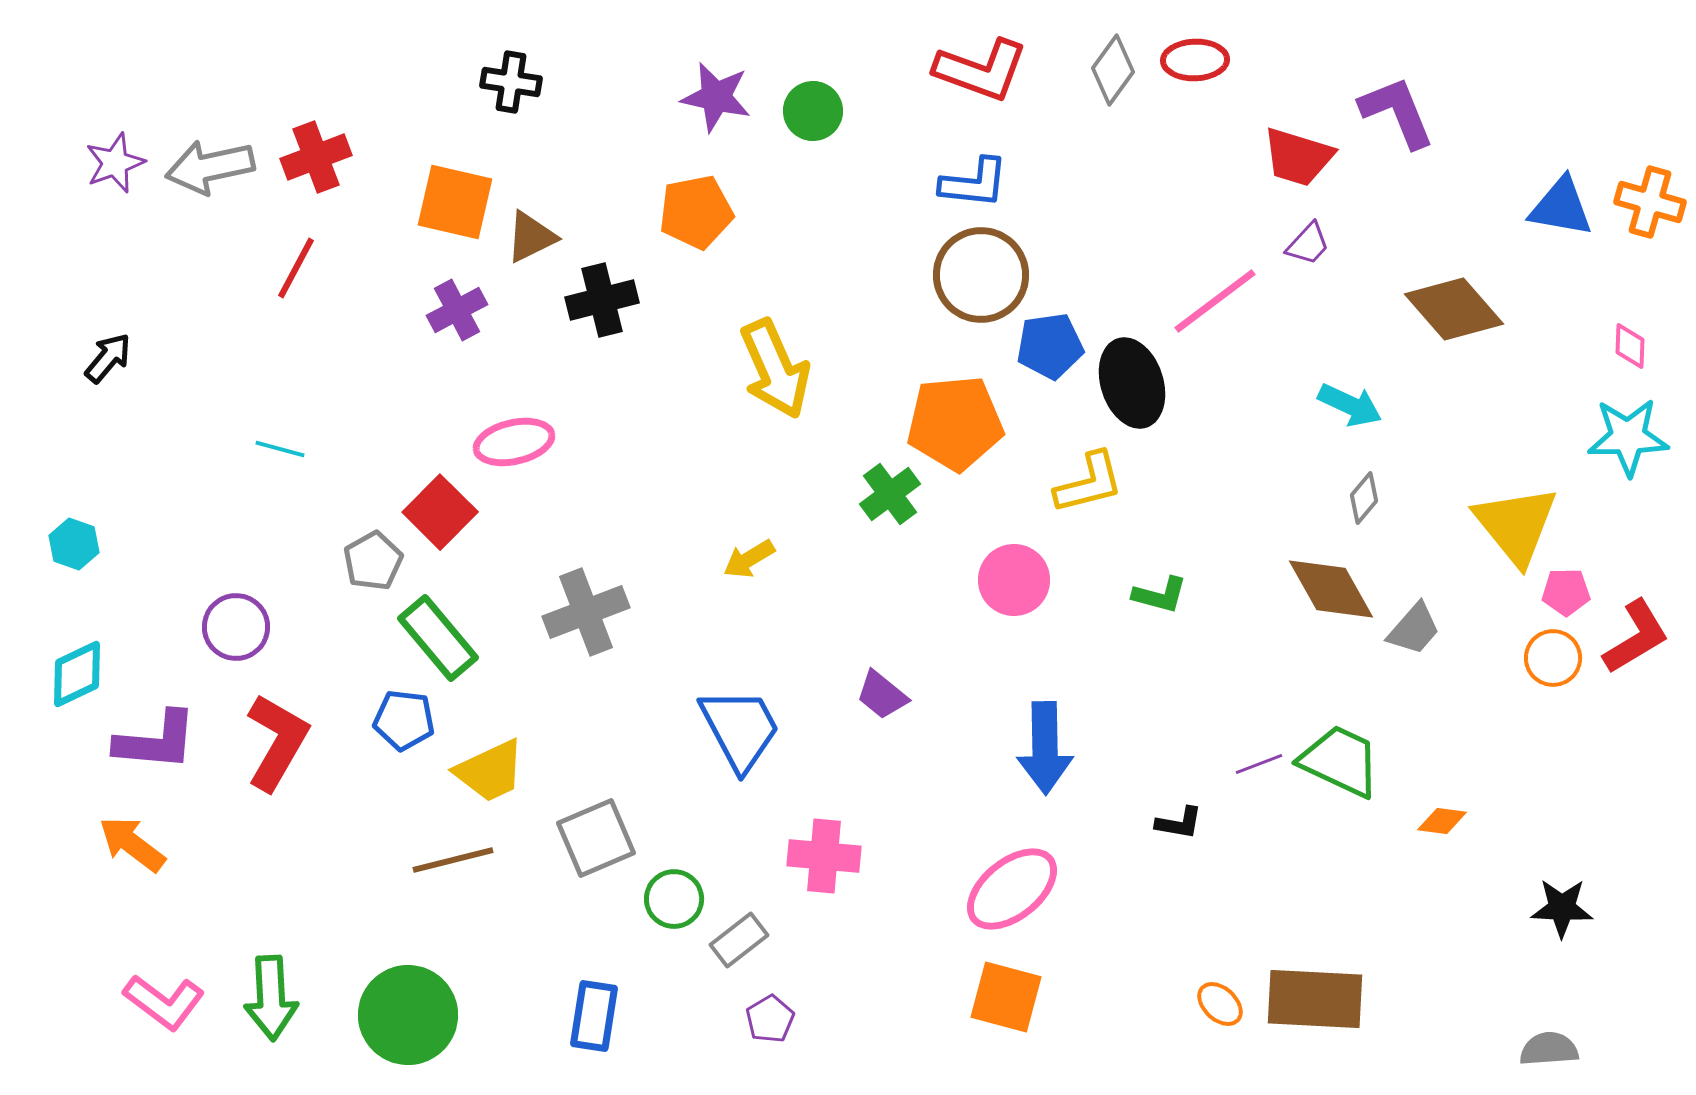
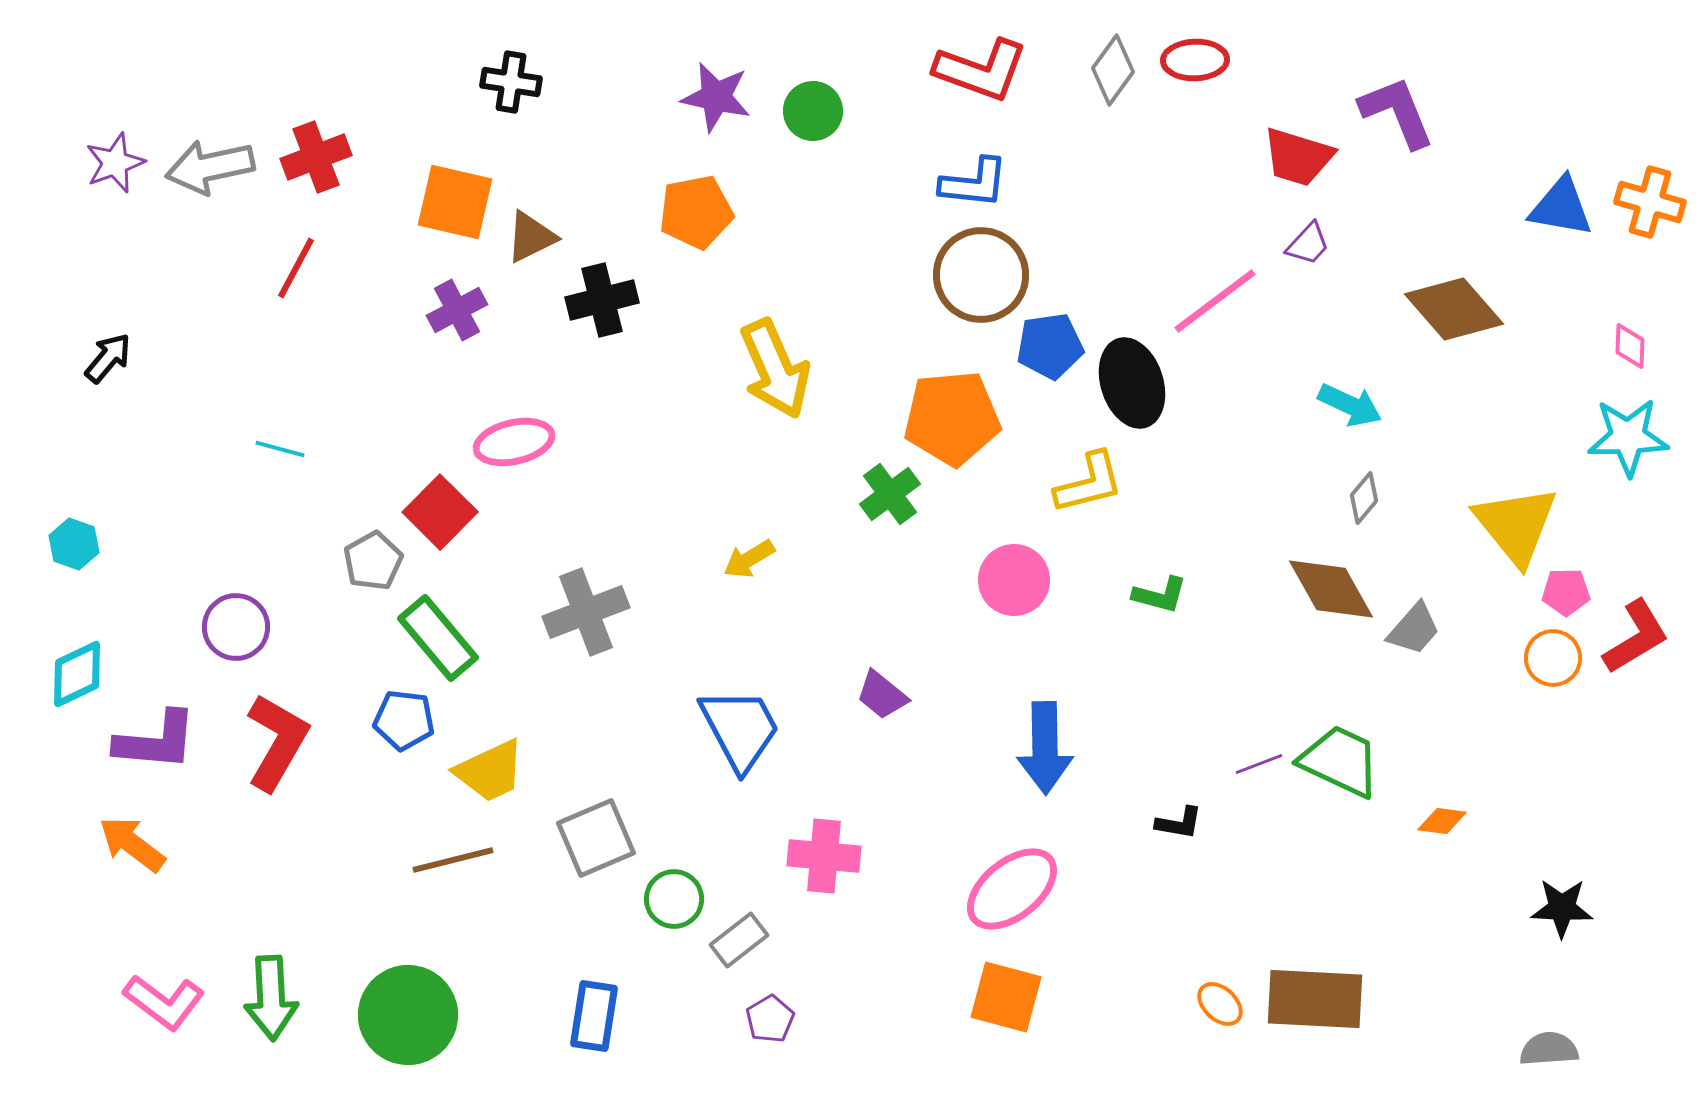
orange pentagon at (955, 423): moved 3 px left, 5 px up
